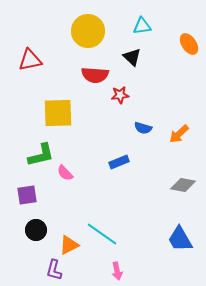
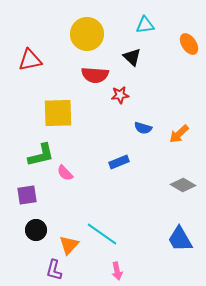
cyan triangle: moved 3 px right, 1 px up
yellow circle: moved 1 px left, 3 px down
gray diamond: rotated 20 degrees clockwise
orange triangle: rotated 20 degrees counterclockwise
